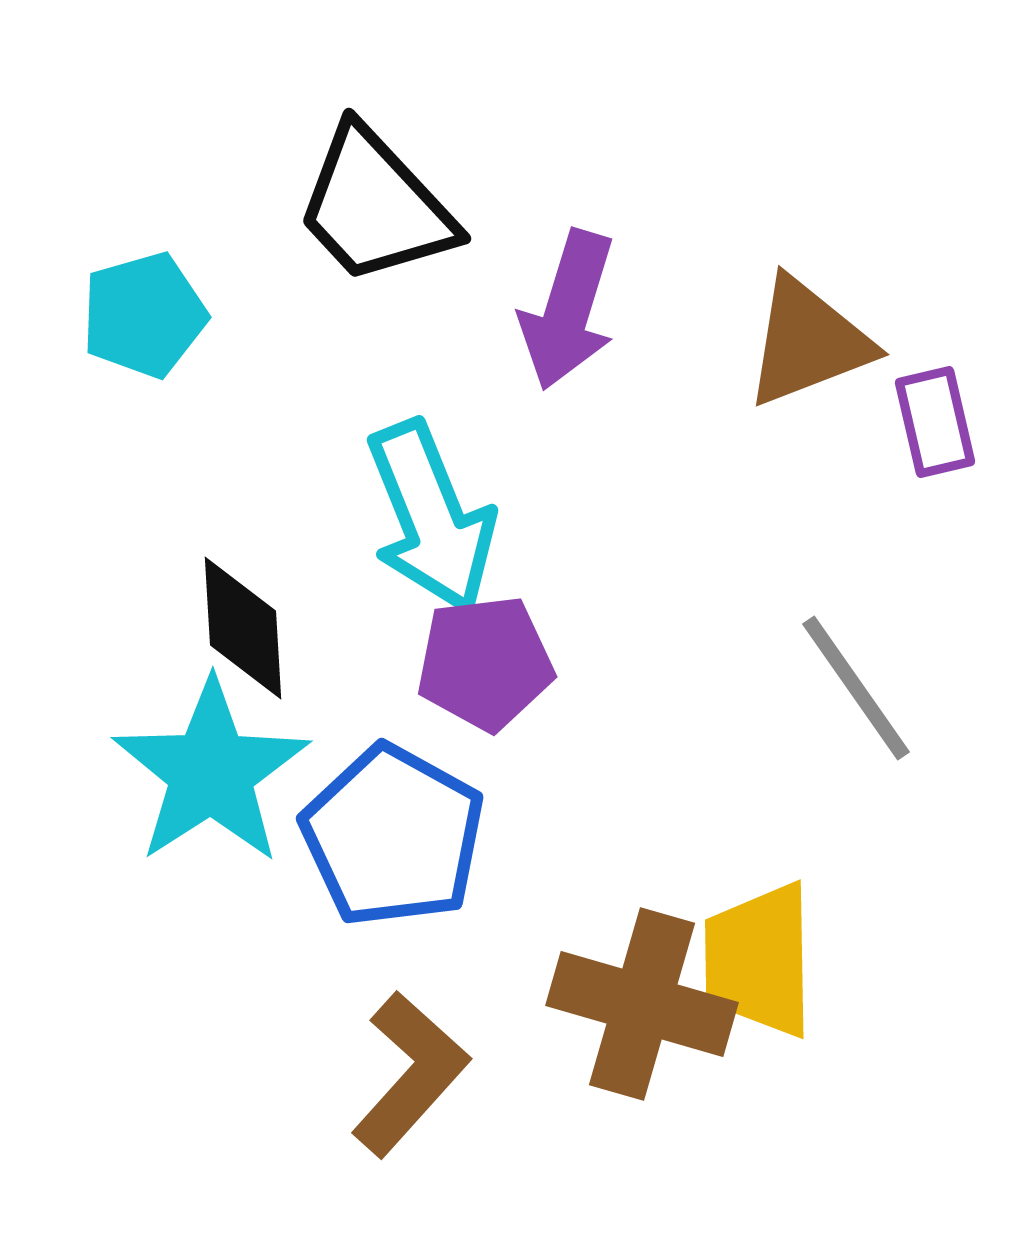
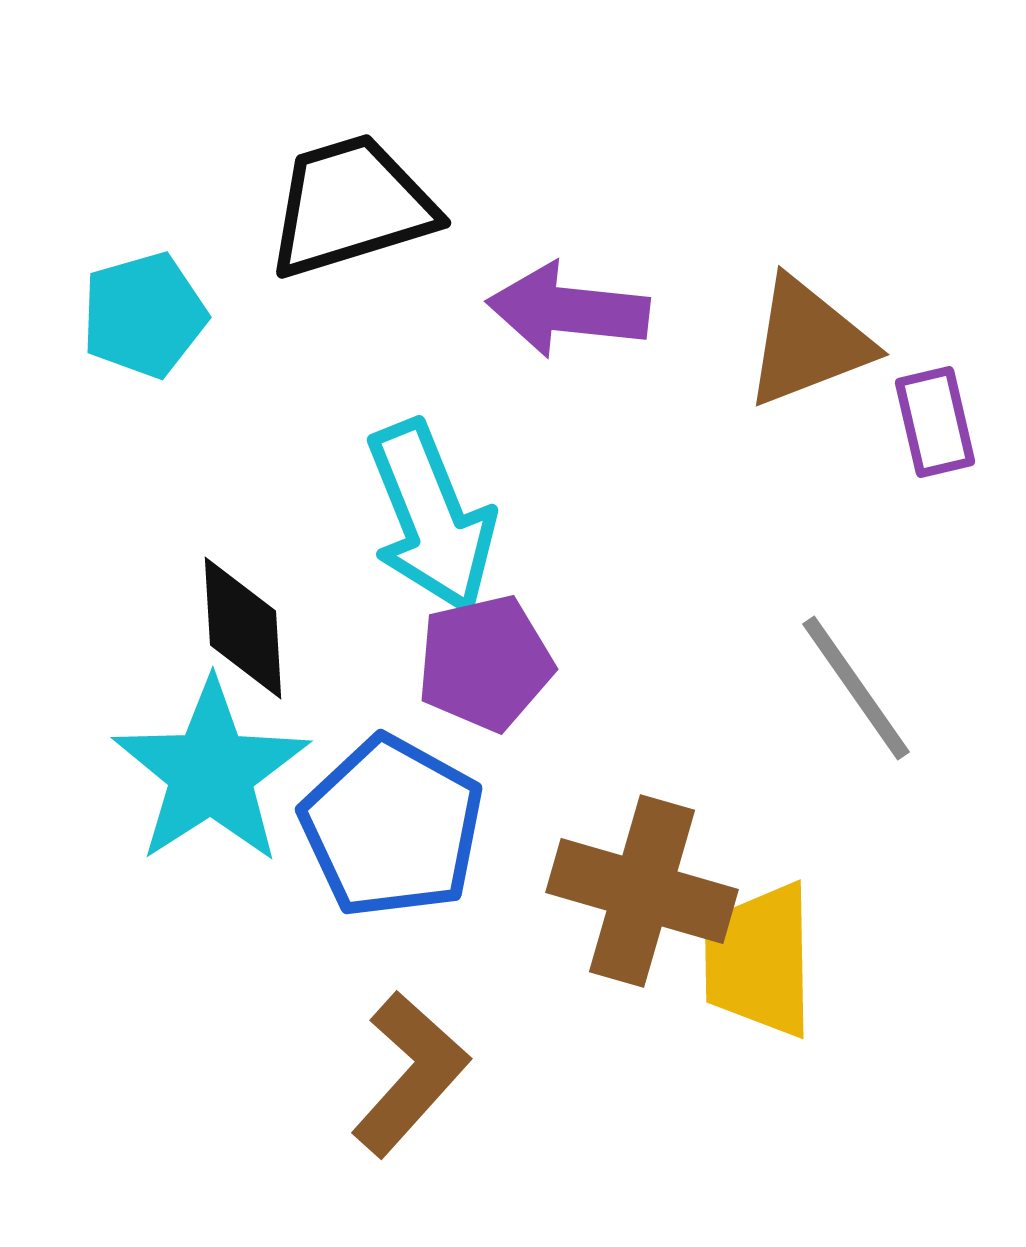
black trapezoid: moved 24 px left; rotated 116 degrees clockwise
purple arrow: rotated 79 degrees clockwise
purple pentagon: rotated 6 degrees counterclockwise
blue pentagon: moved 1 px left, 9 px up
brown cross: moved 113 px up
